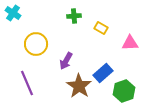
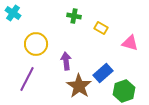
green cross: rotated 16 degrees clockwise
pink triangle: rotated 18 degrees clockwise
purple arrow: rotated 144 degrees clockwise
purple line: moved 4 px up; rotated 50 degrees clockwise
